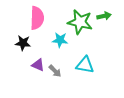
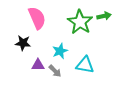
pink semicircle: rotated 25 degrees counterclockwise
green star: rotated 20 degrees clockwise
cyan star: moved 11 px down; rotated 28 degrees counterclockwise
purple triangle: rotated 24 degrees counterclockwise
